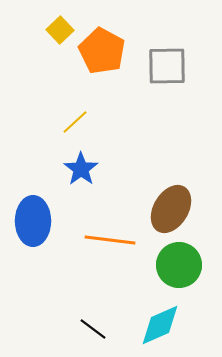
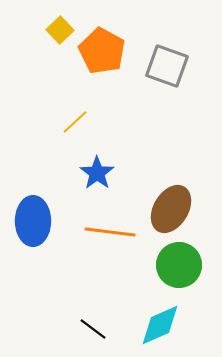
gray square: rotated 21 degrees clockwise
blue star: moved 16 px right, 4 px down
orange line: moved 8 px up
